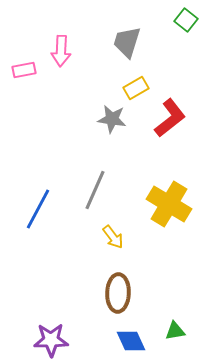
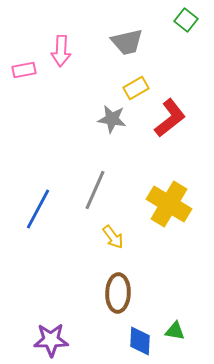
gray trapezoid: rotated 120 degrees counterclockwise
green triangle: rotated 20 degrees clockwise
blue diamond: moved 9 px right; rotated 28 degrees clockwise
